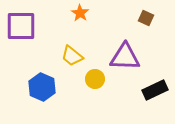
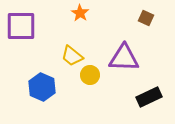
purple triangle: moved 1 px left, 1 px down
yellow circle: moved 5 px left, 4 px up
black rectangle: moved 6 px left, 7 px down
